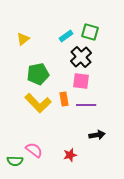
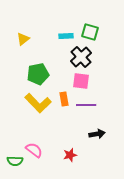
cyan rectangle: rotated 32 degrees clockwise
black arrow: moved 1 px up
